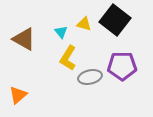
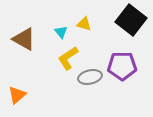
black square: moved 16 px right
yellow L-shape: rotated 25 degrees clockwise
orange triangle: moved 1 px left
